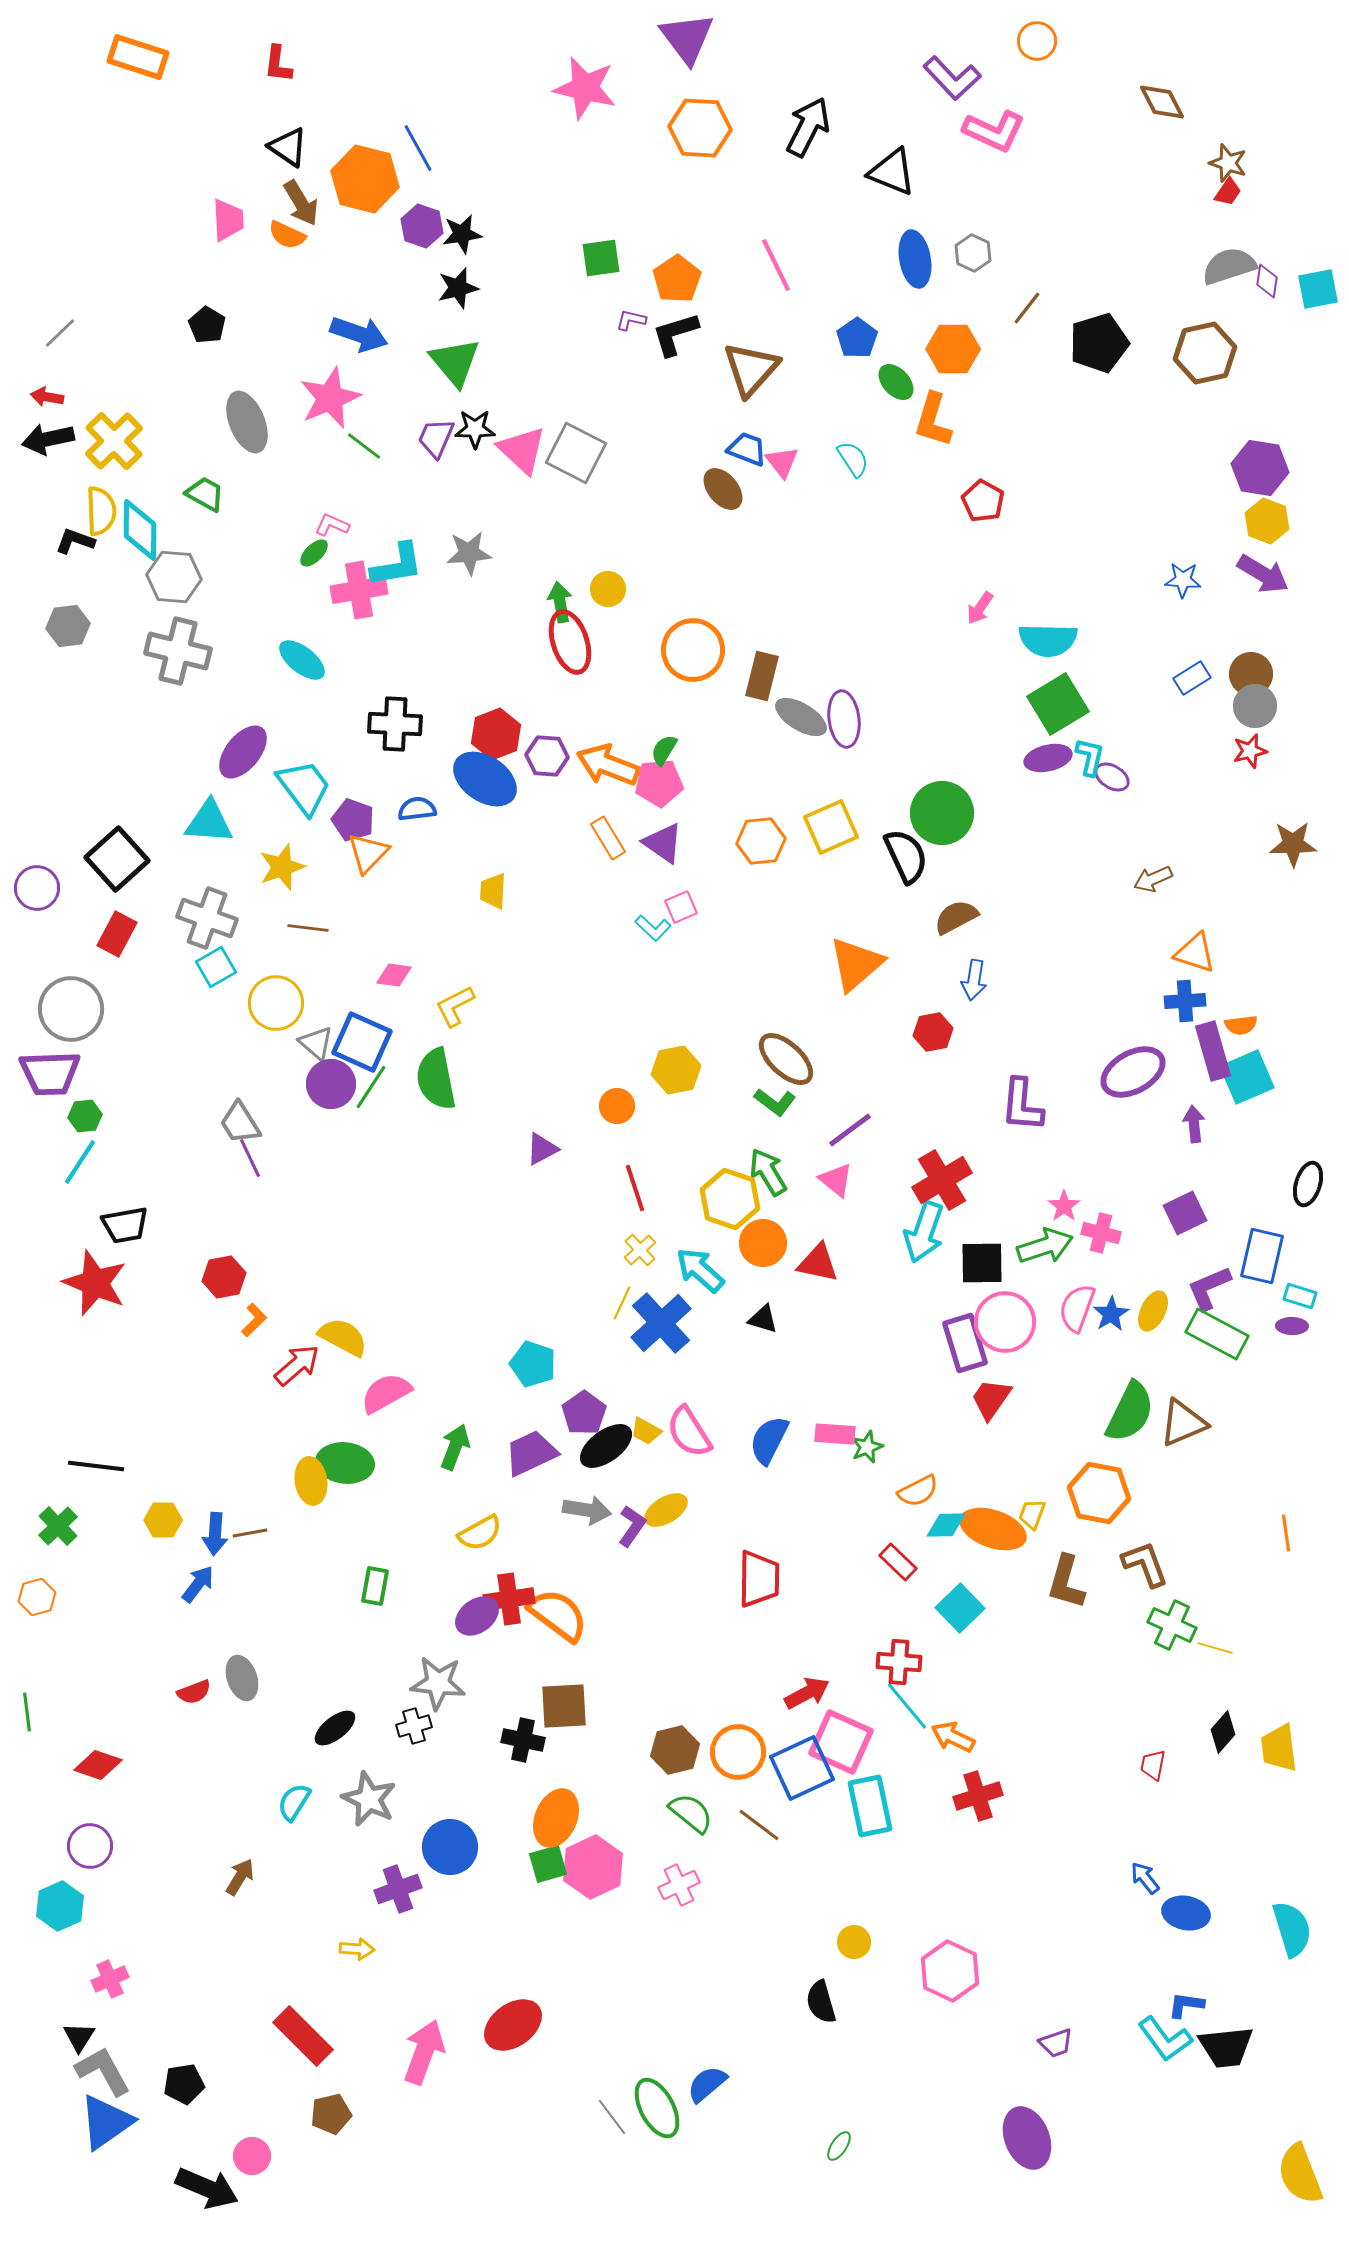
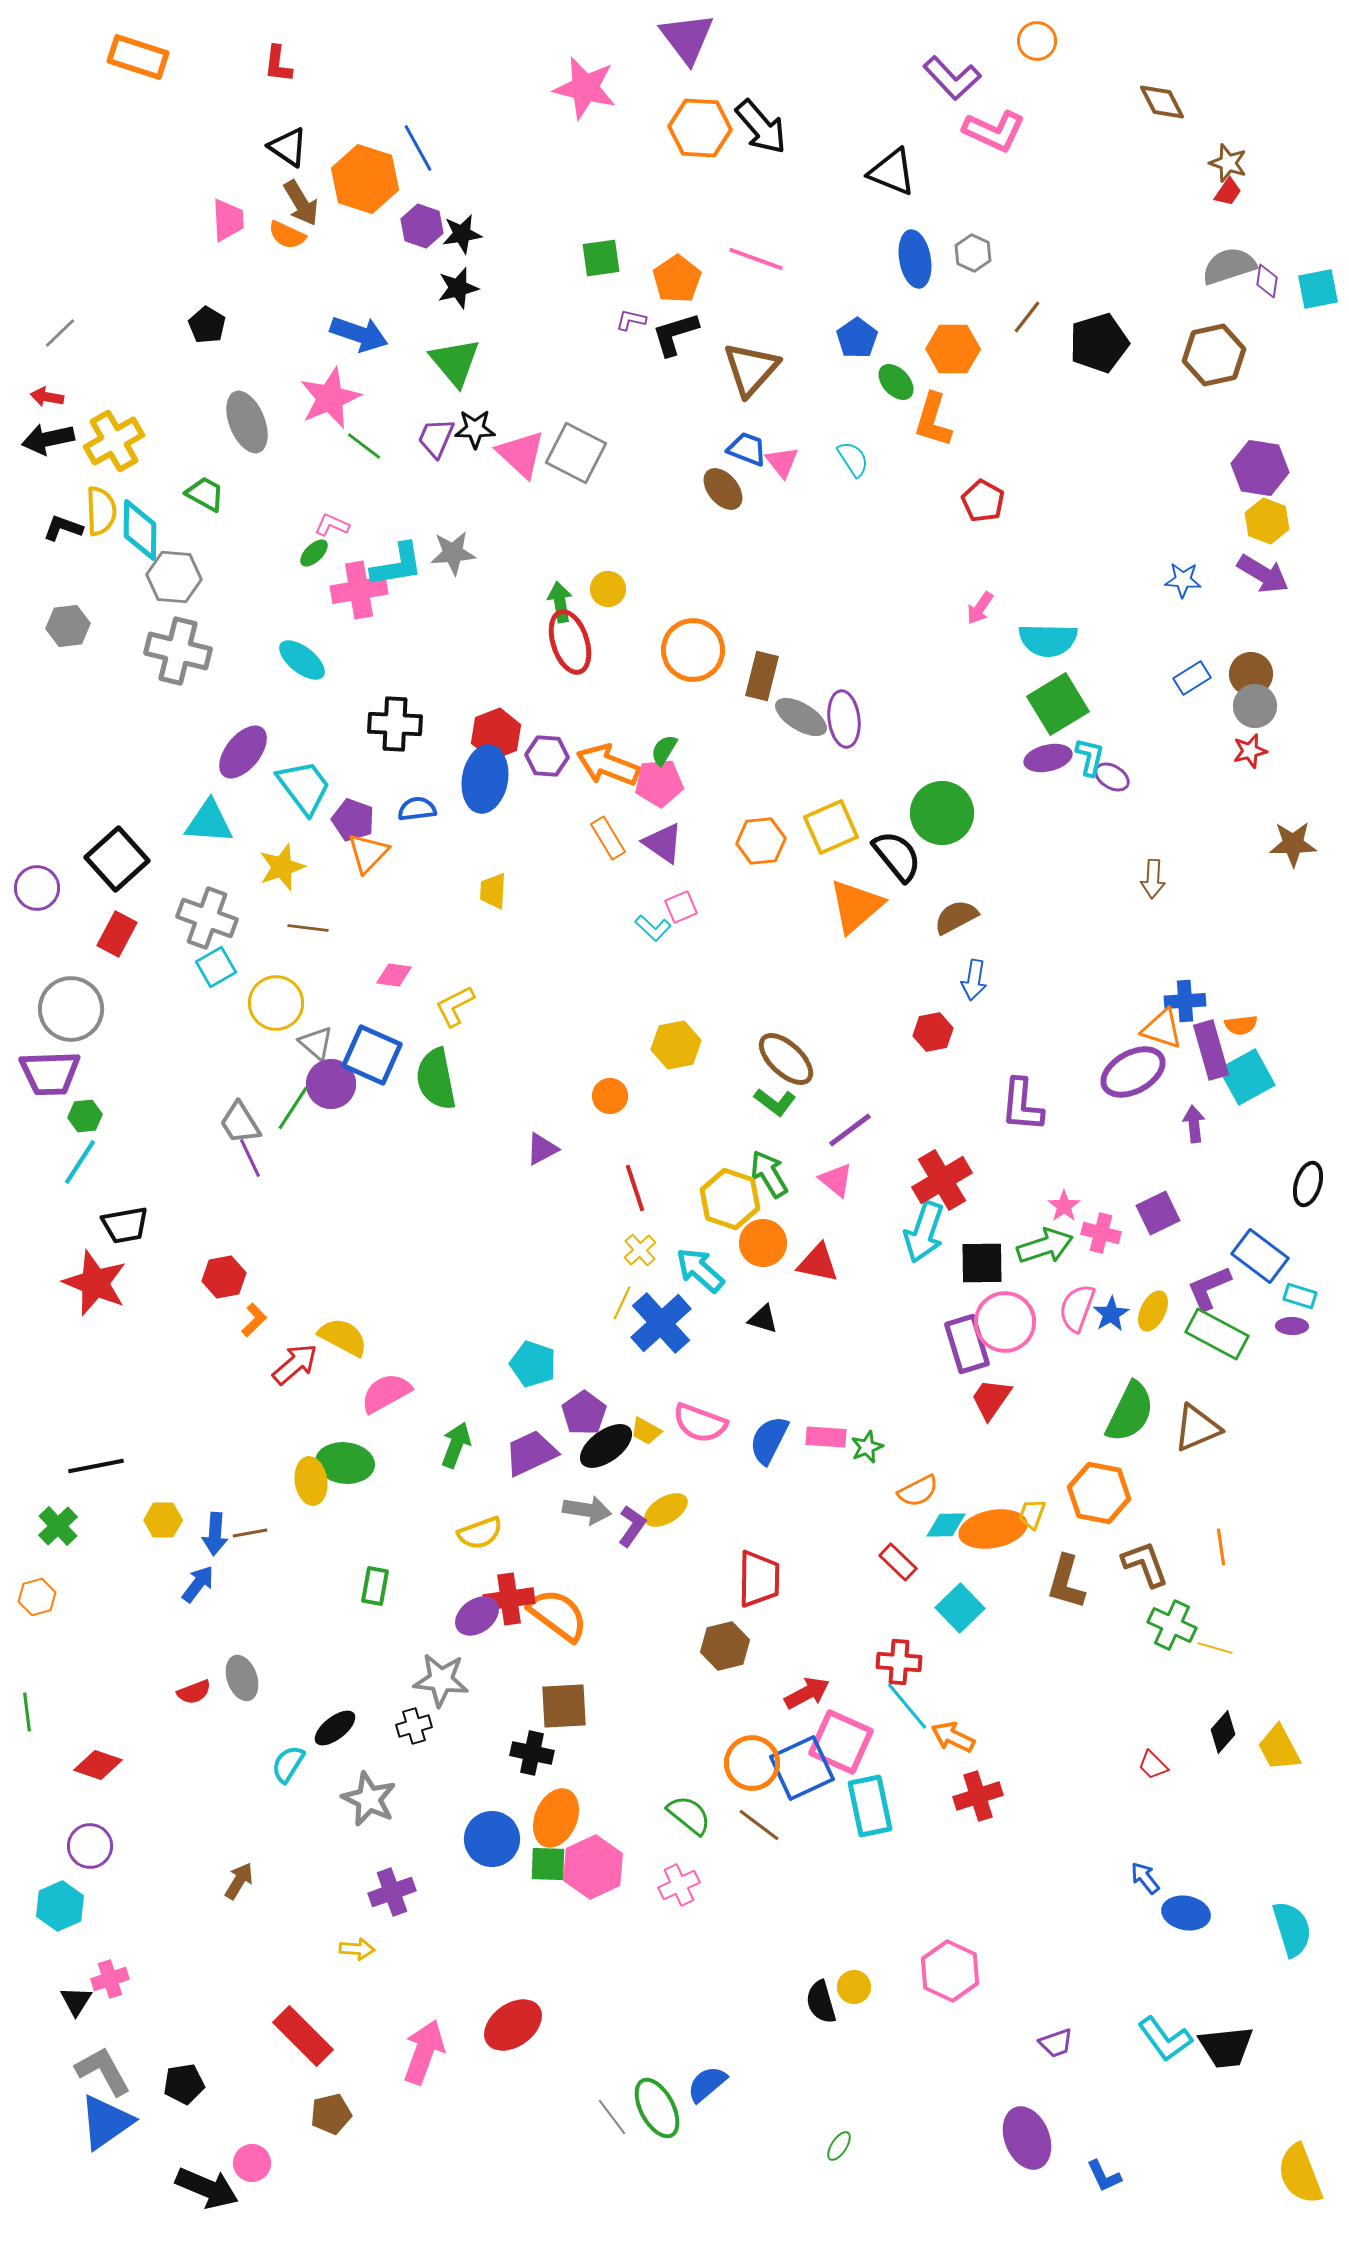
black arrow at (808, 127): moved 47 px left; rotated 112 degrees clockwise
orange hexagon at (365, 179): rotated 4 degrees clockwise
pink line at (776, 265): moved 20 px left, 6 px up; rotated 44 degrees counterclockwise
brown line at (1027, 308): moved 9 px down
brown hexagon at (1205, 353): moved 9 px right, 2 px down
yellow cross at (114, 441): rotated 14 degrees clockwise
pink triangle at (522, 450): moved 1 px left, 4 px down
black L-shape at (75, 541): moved 12 px left, 13 px up
gray star at (469, 553): moved 16 px left
blue ellipse at (485, 779): rotated 66 degrees clockwise
black semicircle at (906, 856): moved 9 px left; rotated 14 degrees counterclockwise
brown arrow at (1153, 879): rotated 63 degrees counterclockwise
orange triangle at (1195, 953): moved 33 px left, 76 px down
orange triangle at (856, 964): moved 58 px up
blue square at (362, 1042): moved 10 px right, 13 px down
purple rectangle at (1213, 1051): moved 2 px left, 1 px up
yellow hexagon at (676, 1070): moved 25 px up
cyan square at (1247, 1077): rotated 6 degrees counterclockwise
green line at (371, 1087): moved 78 px left, 21 px down
orange circle at (617, 1106): moved 7 px left, 10 px up
green arrow at (768, 1172): moved 1 px right, 2 px down
purple square at (1185, 1213): moved 27 px left
blue rectangle at (1262, 1256): moved 2 px left; rotated 66 degrees counterclockwise
purple rectangle at (965, 1343): moved 2 px right, 1 px down
red arrow at (297, 1365): moved 2 px left, 1 px up
brown triangle at (1183, 1423): moved 14 px right, 5 px down
pink semicircle at (689, 1432): moved 11 px right, 9 px up; rotated 38 degrees counterclockwise
pink rectangle at (835, 1434): moved 9 px left, 3 px down
green arrow at (455, 1447): moved 1 px right, 2 px up
black line at (96, 1466): rotated 18 degrees counterclockwise
orange ellipse at (993, 1529): rotated 30 degrees counterclockwise
yellow semicircle at (480, 1533): rotated 9 degrees clockwise
orange line at (1286, 1533): moved 65 px left, 14 px down
gray star at (438, 1683): moved 3 px right, 3 px up
black cross at (523, 1740): moved 9 px right, 13 px down
yellow trapezoid at (1279, 1748): rotated 21 degrees counterclockwise
brown hexagon at (675, 1750): moved 50 px right, 104 px up
orange circle at (738, 1752): moved 14 px right, 11 px down
red trapezoid at (1153, 1765): rotated 56 degrees counterclockwise
cyan semicircle at (294, 1802): moved 6 px left, 38 px up
green semicircle at (691, 1813): moved 2 px left, 2 px down
blue circle at (450, 1847): moved 42 px right, 8 px up
green square at (548, 1864): rotated 18 degrees clockwise
brown arrow at (240, 1877): moved 1 px left, 4 px down
purple cross at (398, 1889): moved 6 px left, 3 px down
yellow circle at (854, 1942): moved 45 px down
pink cross at (110, 1979): rotated 6 degrees clockwise
blue L-shape at (1186, 2005): moved 82 px left, 171 px down; rotated 123 degrees counterclockwise
black triangle at (79, 2037): moved 3 px left, 36 px up
pink circle at (252, 2156): moved 7 px down
